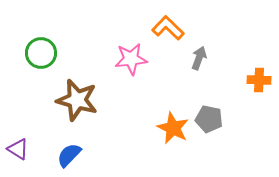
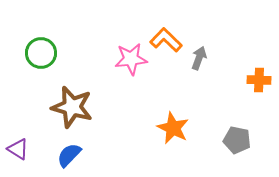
orange L-shape: moved 2 px left, 12 px down
brown star: moved 5 px left, 7 px down
gray pentagon: moved 28 px right, 21 px down
